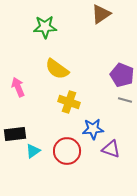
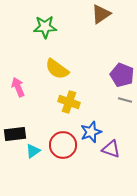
blue star: moved 2 px left, 3 px down; rotated 15 degrees counterclockwise
red circle: moved 4 px left, 6 px up
